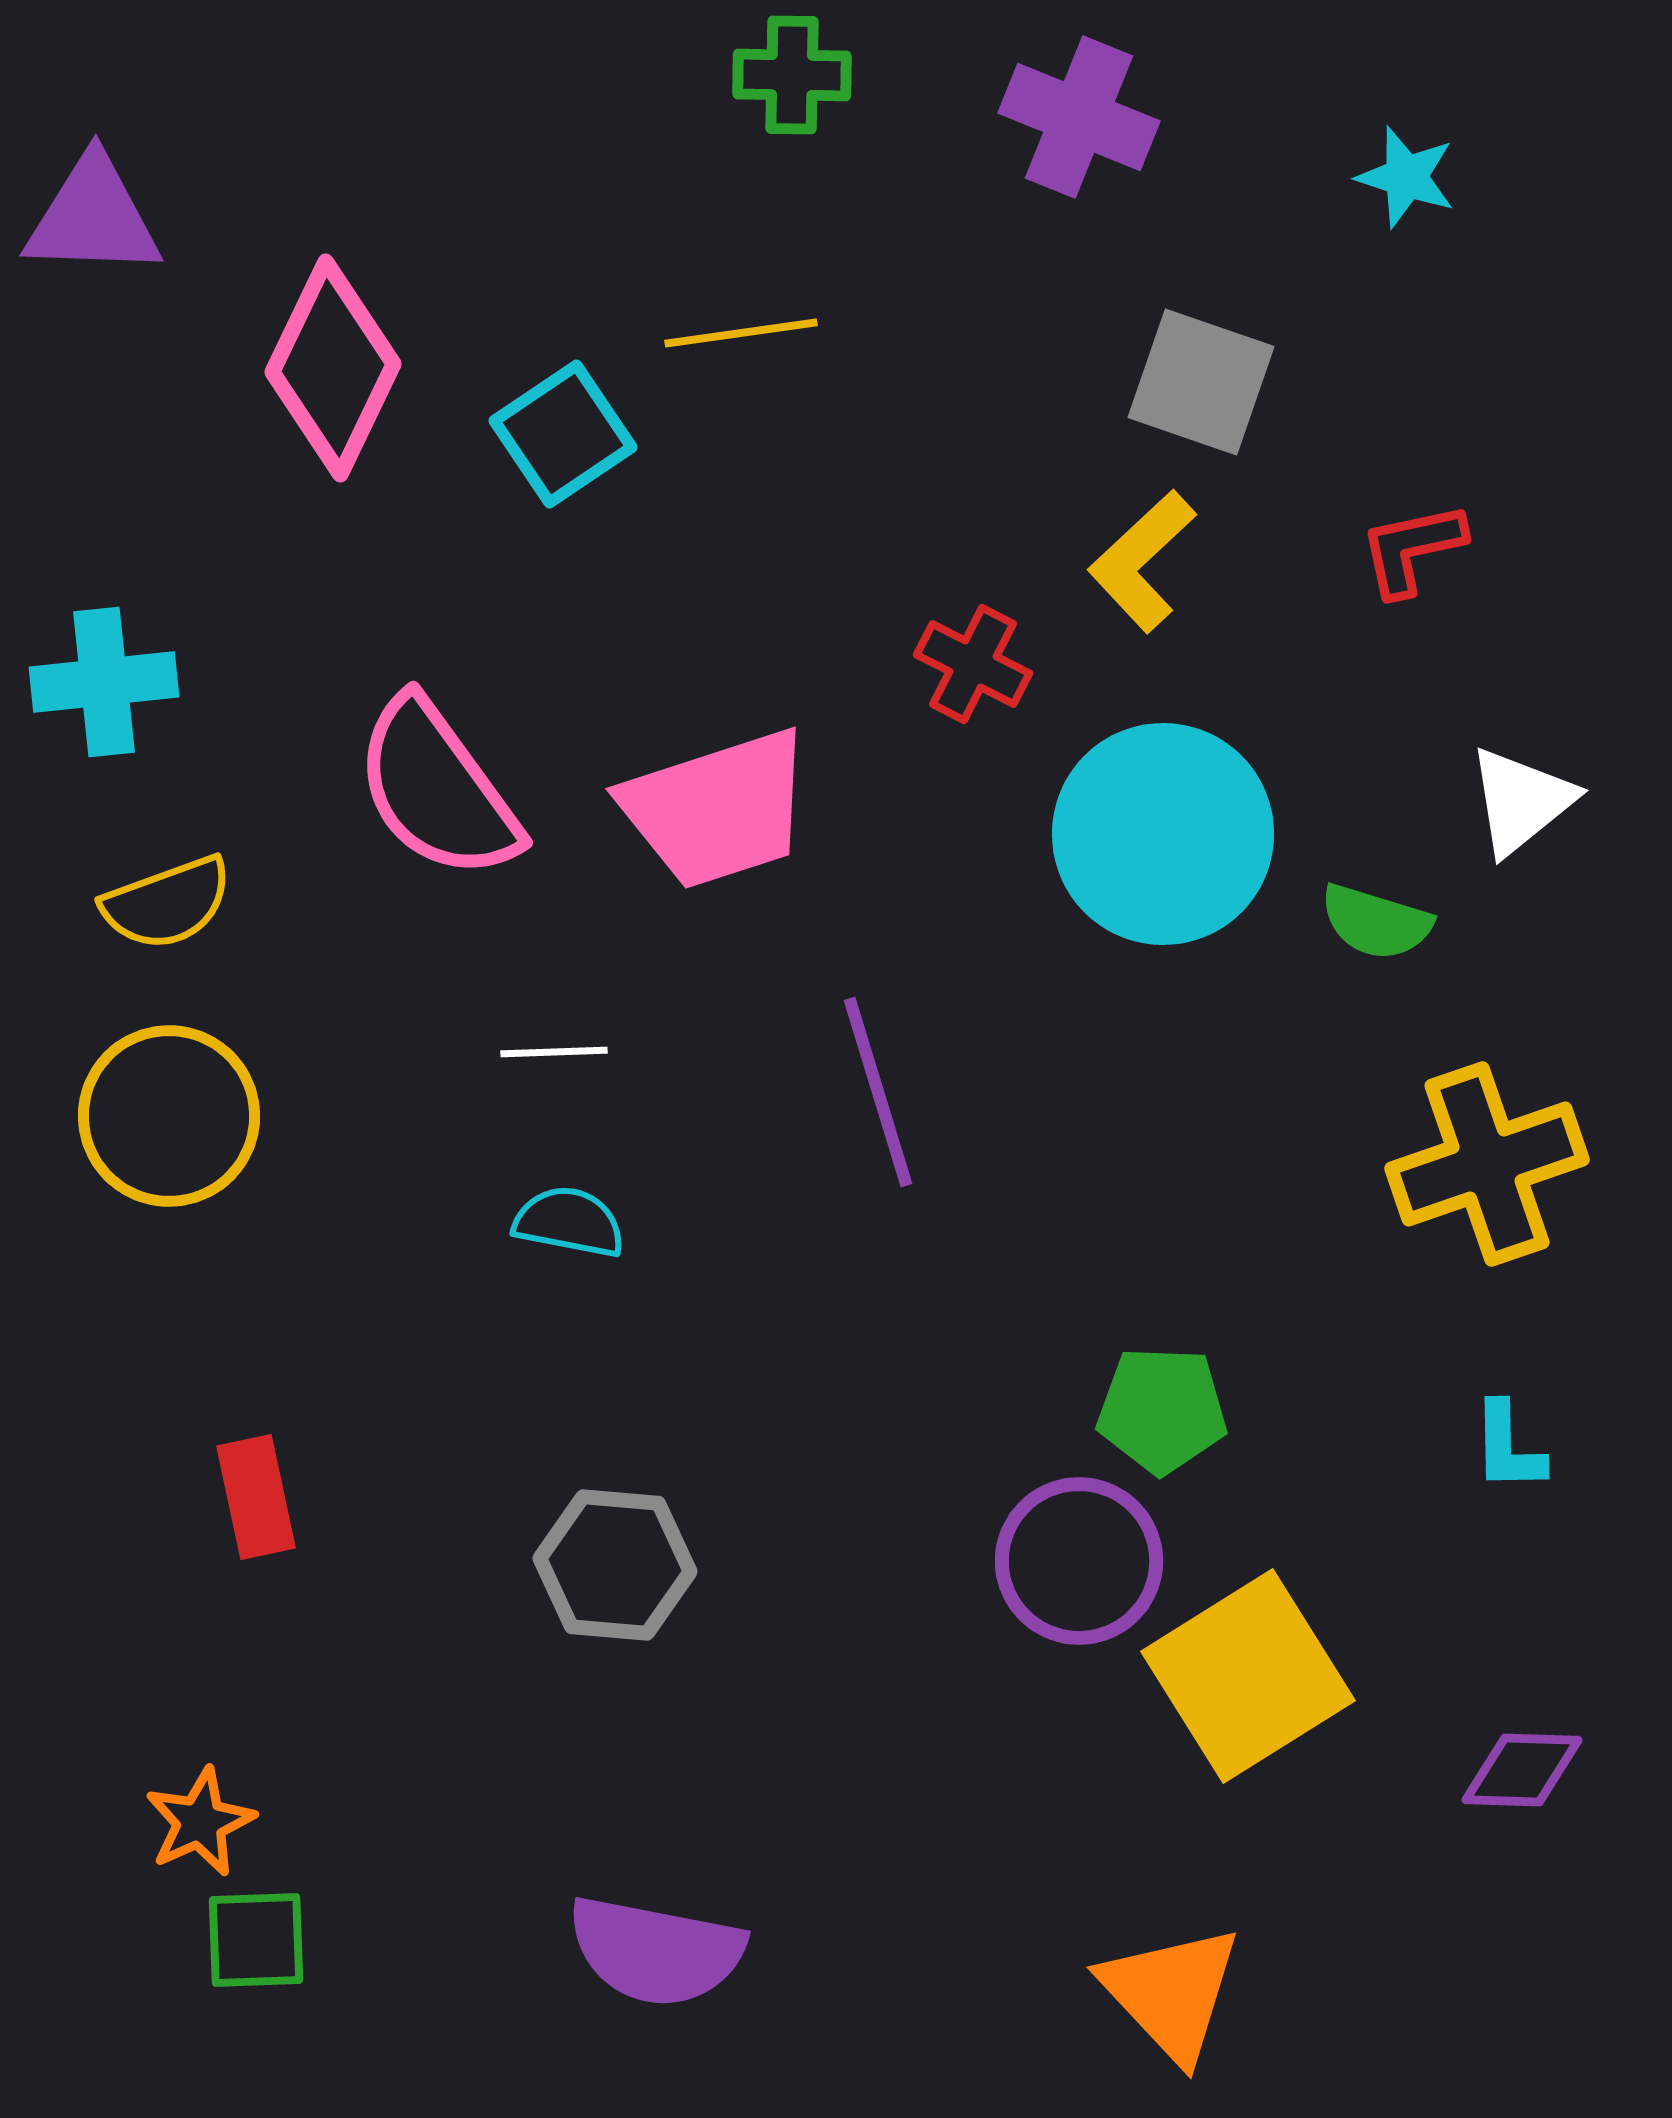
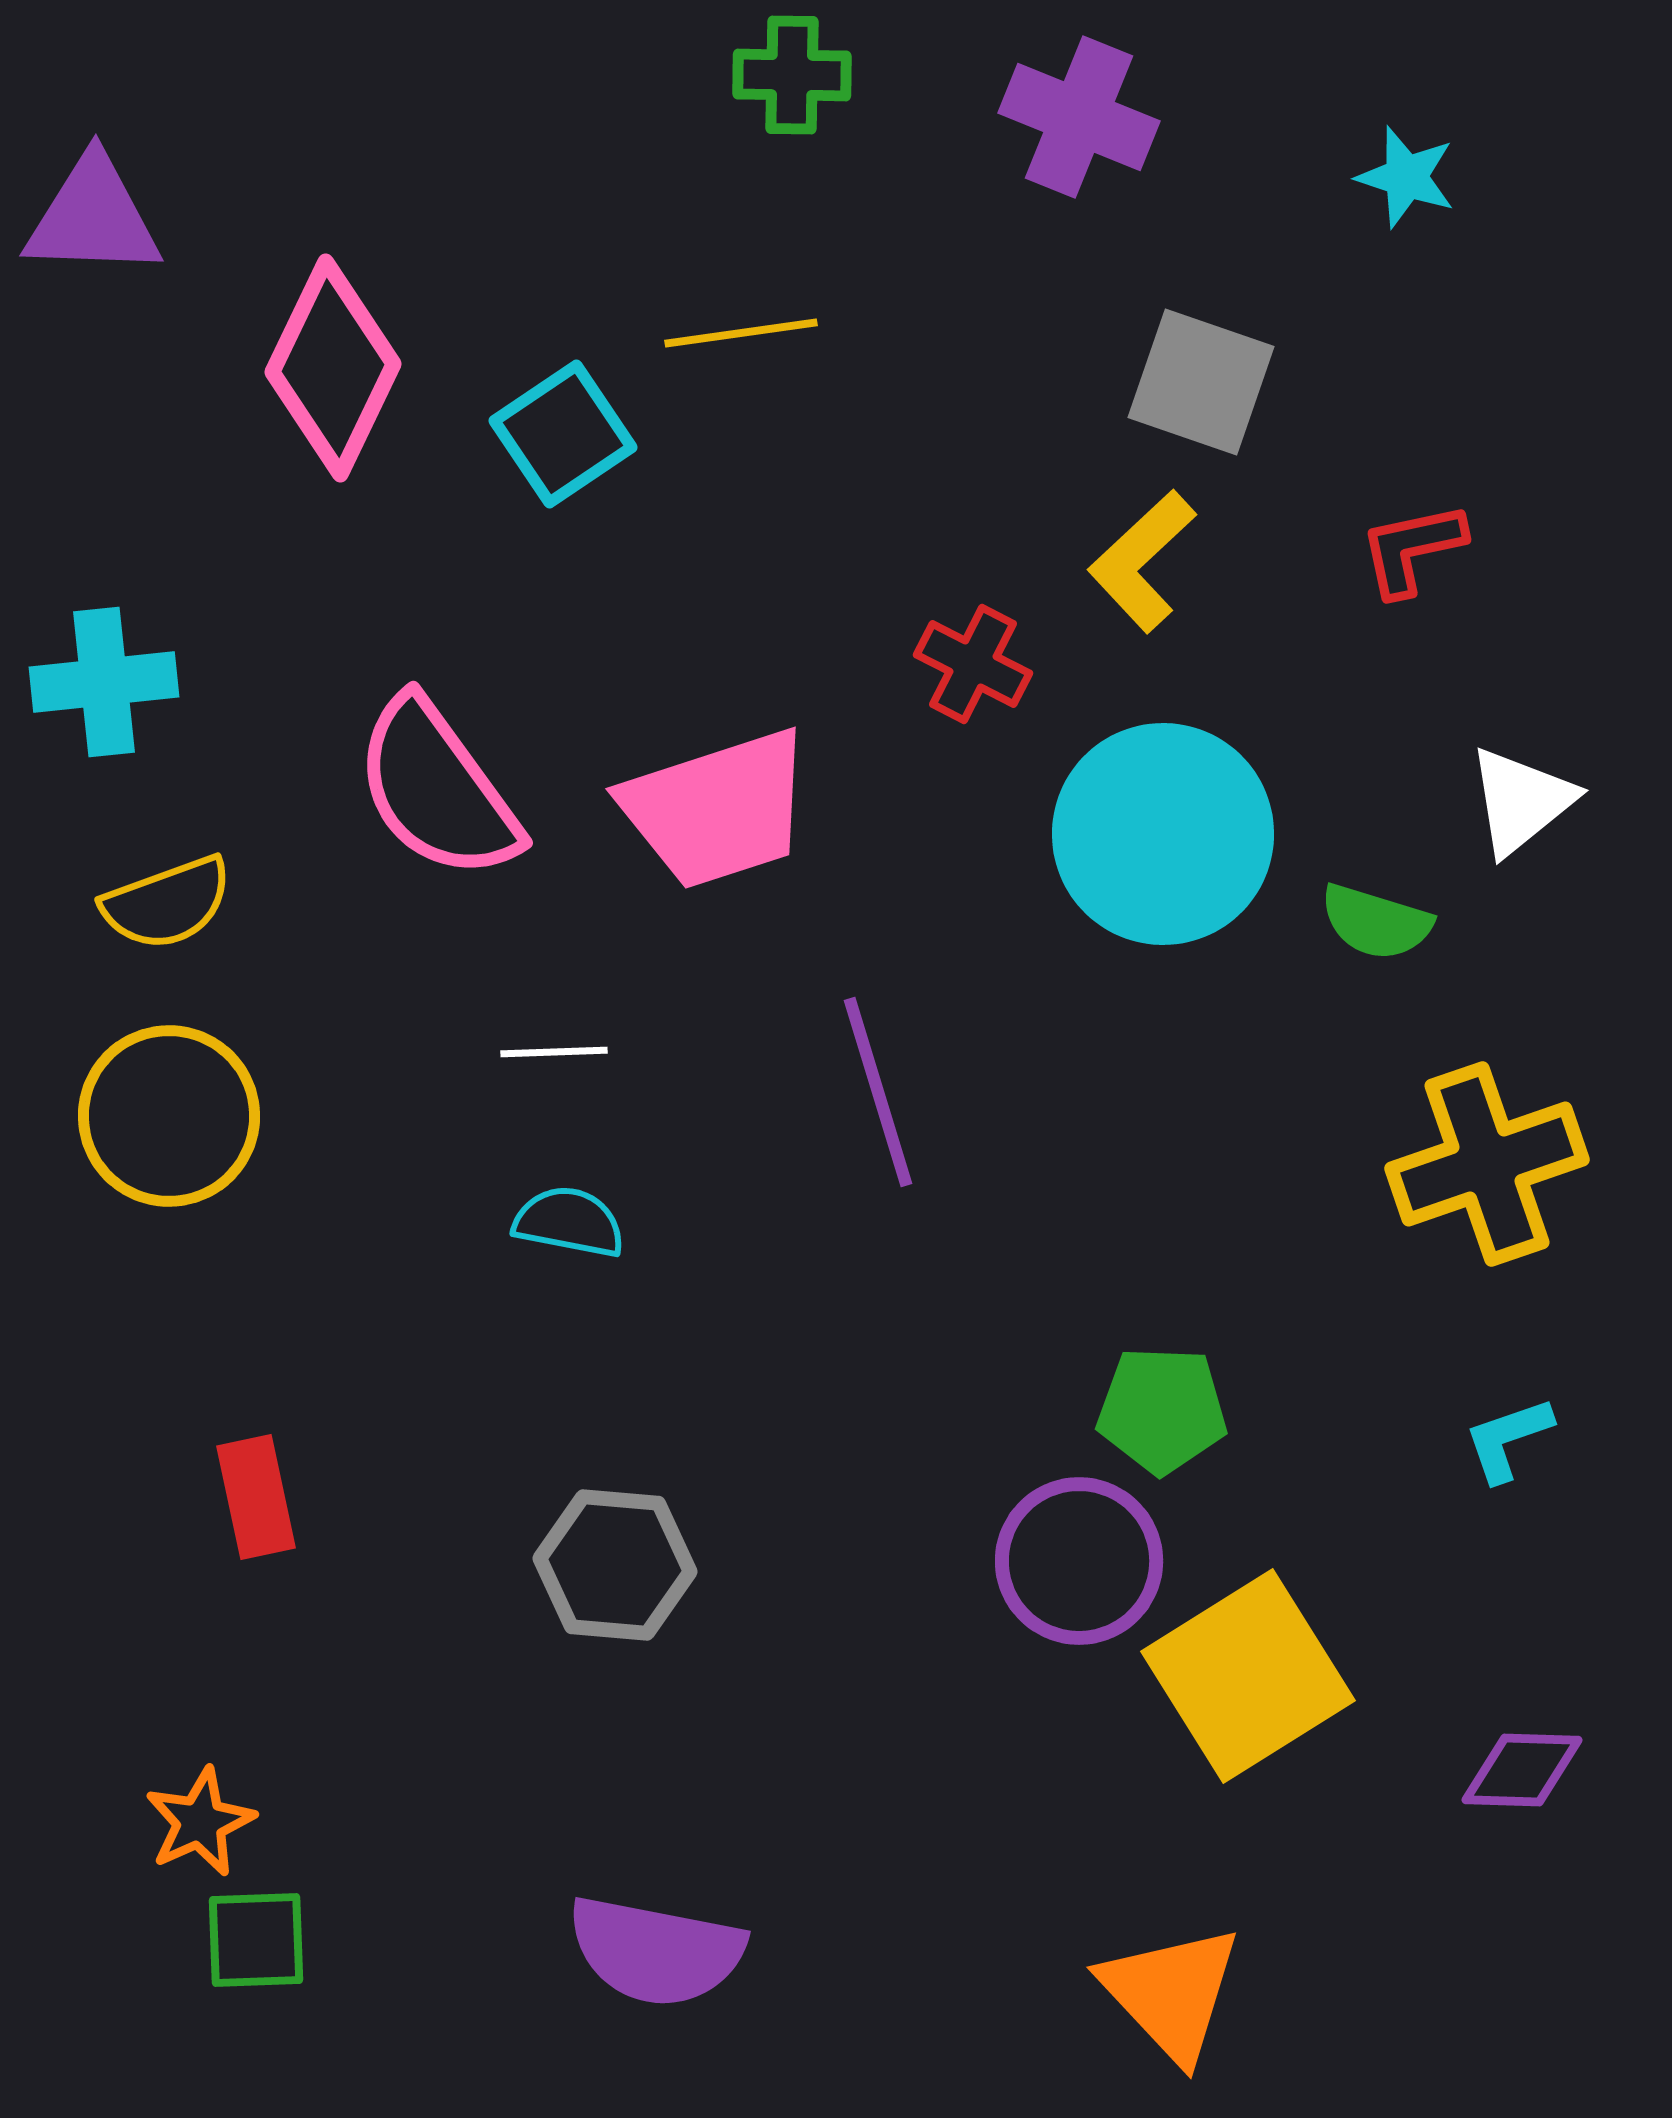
cyan L-shape: moved 8 px up; rotated 72 degrees clockwise
